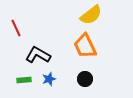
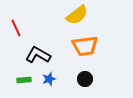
yellow semicircle: moved 14 px left
orange trapezoid: rotated 72 degrees counterclockwise
